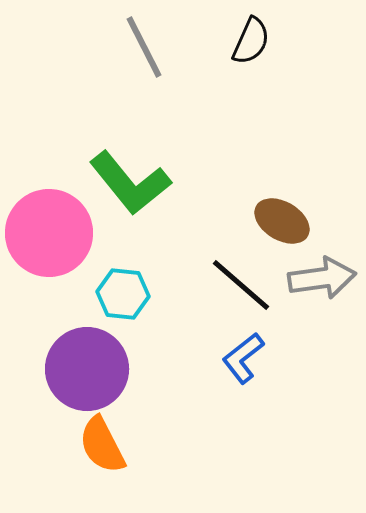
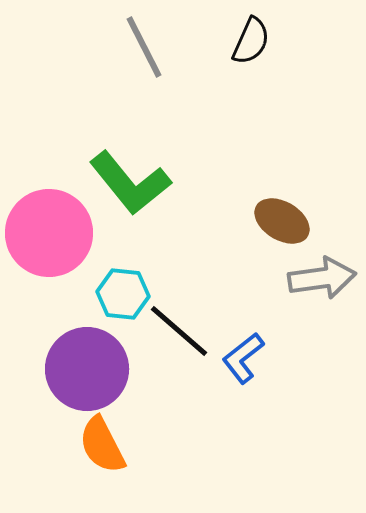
black line: moved 62 px left, 46 px down
